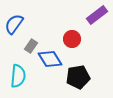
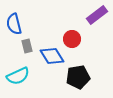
blue semicircle: rotated 50 degrees counterclockwise
gray rectangle: moved 4 px left; rotated 48 degrees counterclockwise
blue diamond: moved 2 px right, 3 px up
cyan semicircle: rotated 60 degrees clockwise
